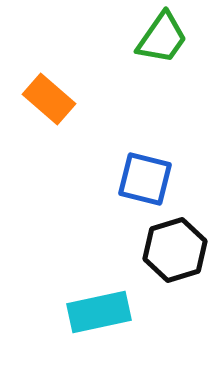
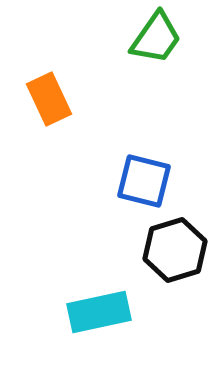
green trapezoid: moved 6 px left
orange rectangle: rotated 24 degrees clockwise
blue square: moved 1 px left, 2 px down
